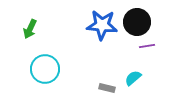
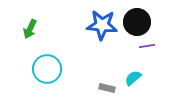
cyan circle: moved 2 px right
